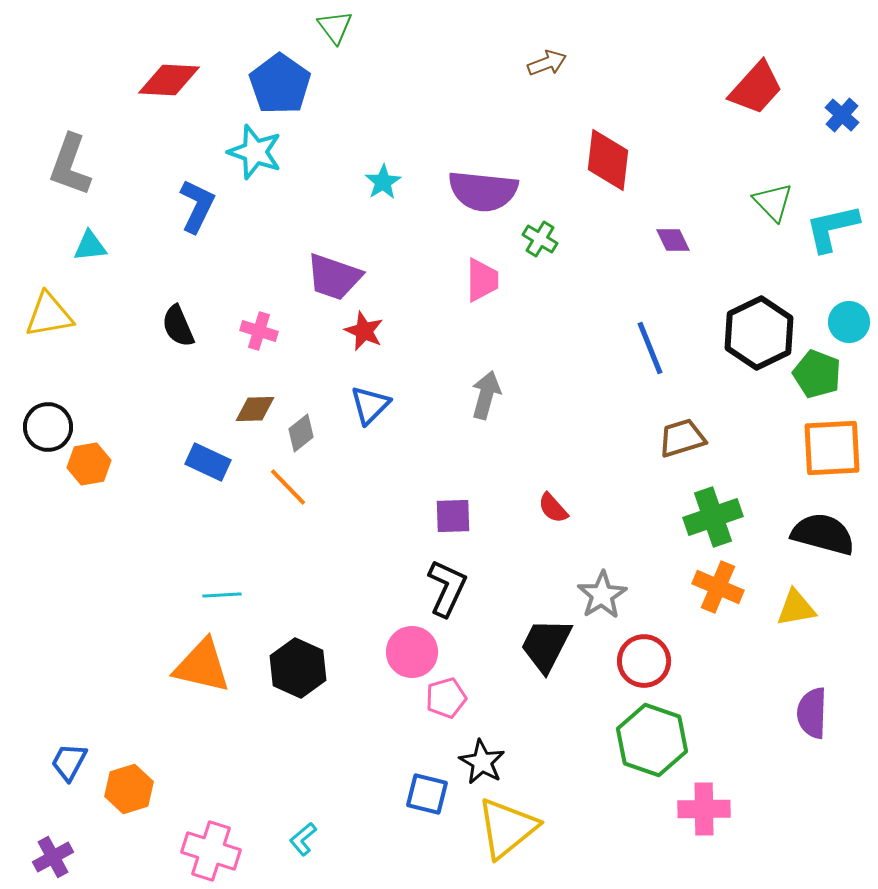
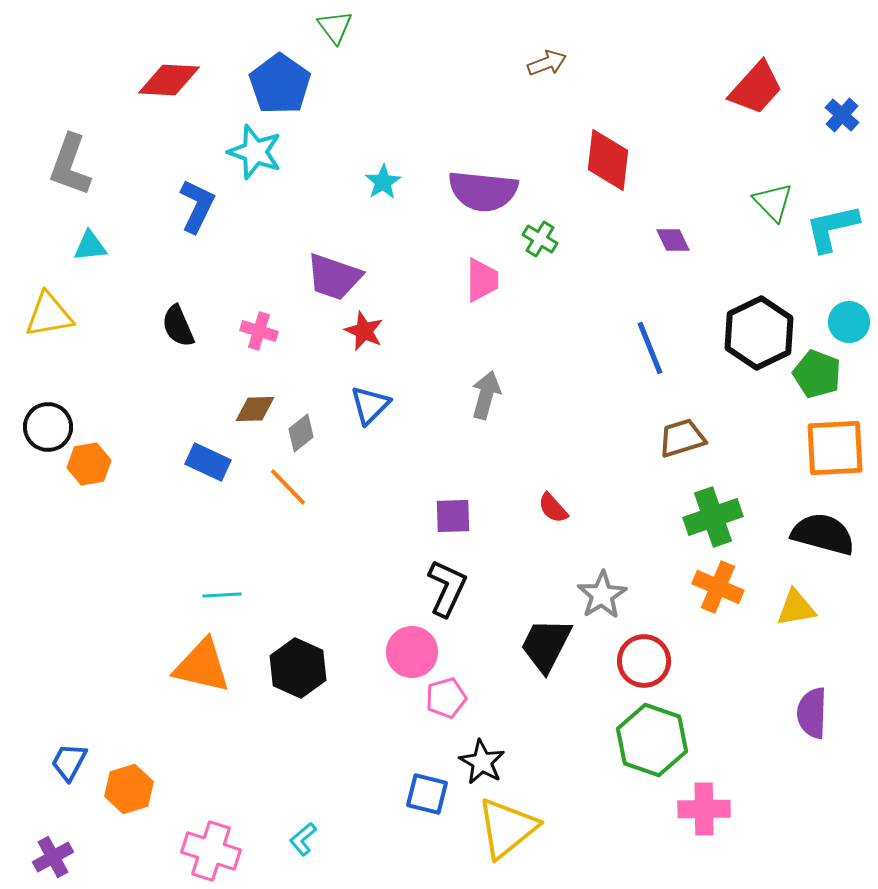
orange square at (832, 448): moved 3 px right
